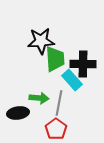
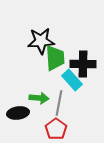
green trapezoid: moved 1 px up
